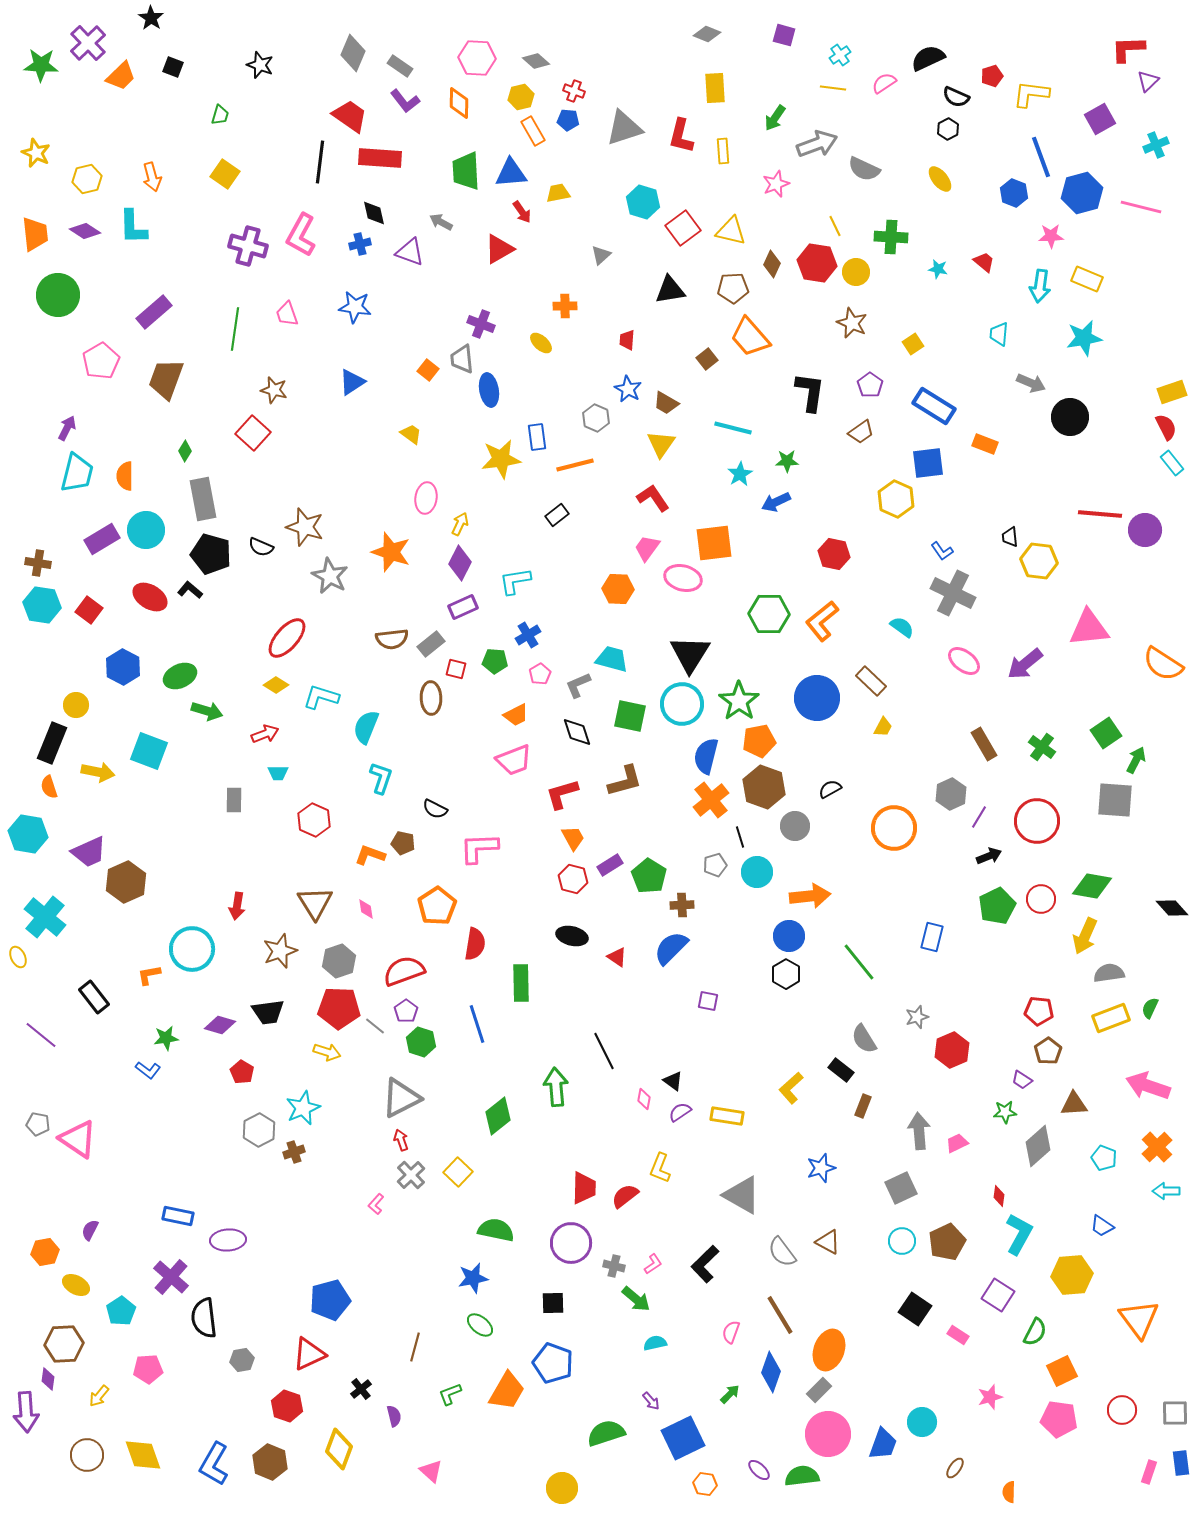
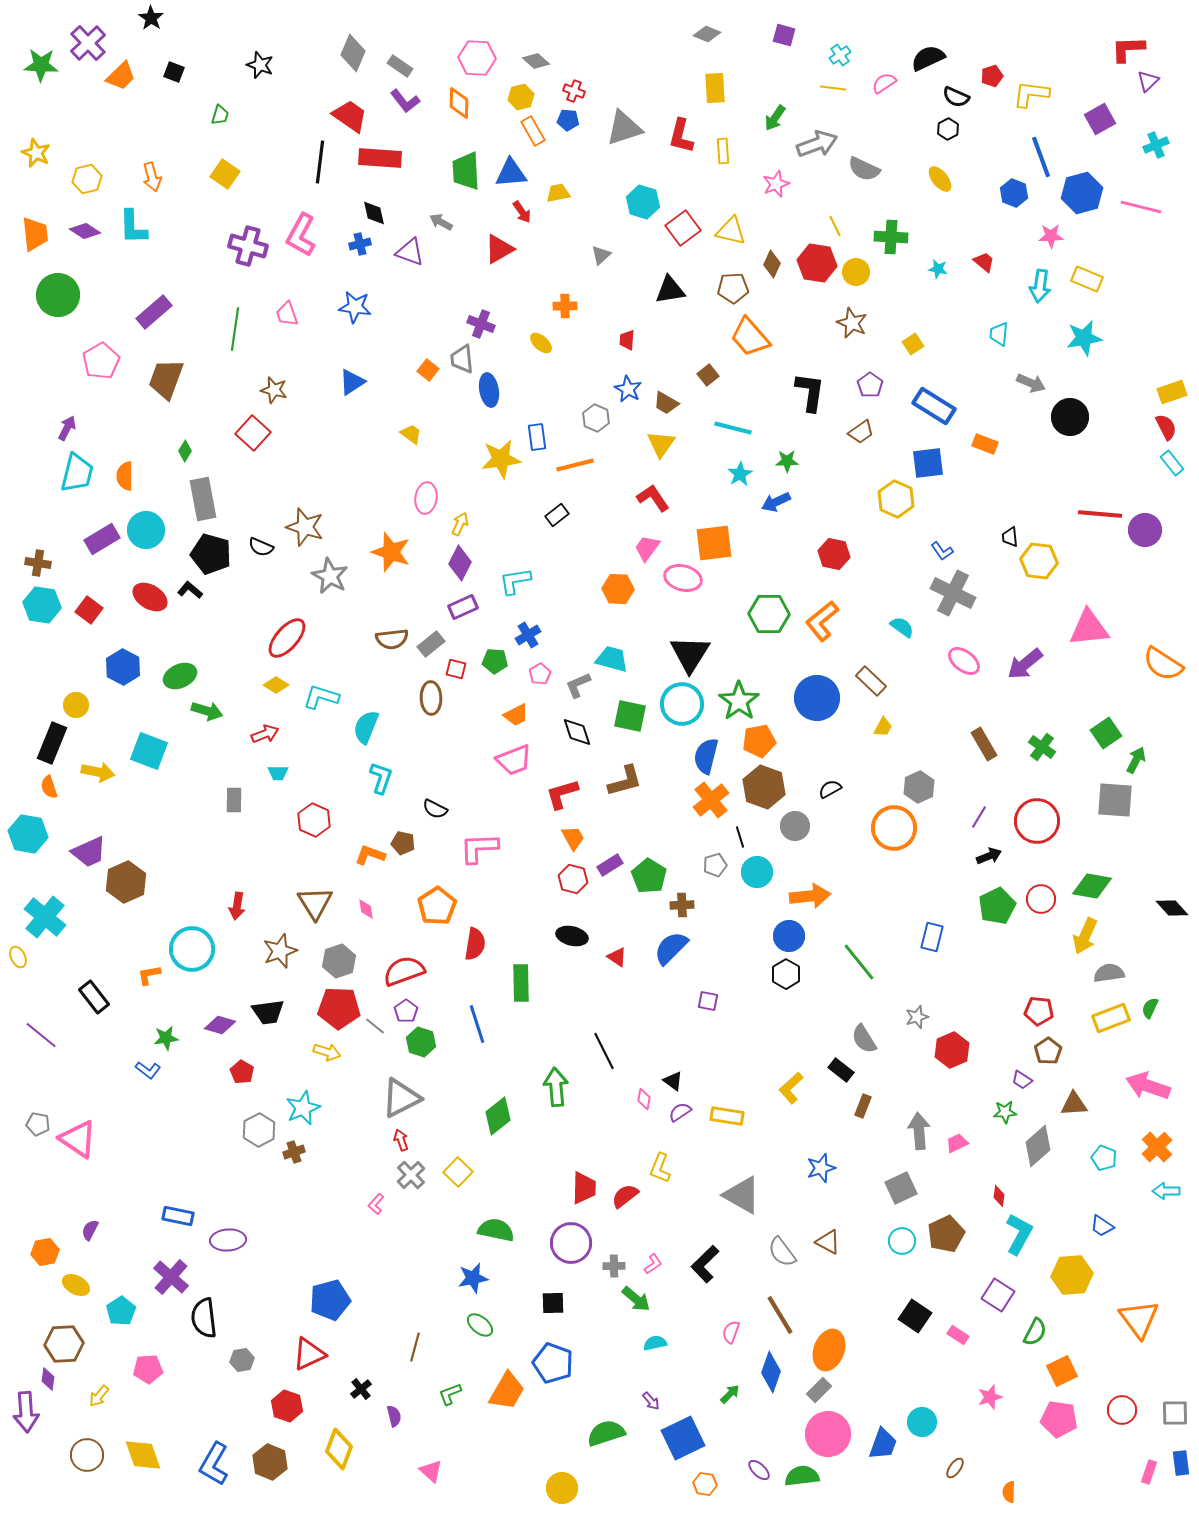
black square at (173, 67): moved 1 px right, 5 px down
brown square at (707, 359): moved 1 px right, 16 px down
gray hexagon at (951, 794): moved 32 px left, 7 px up
brown pentagon at (947, 1242): moved 1 px left, 8 px up
gray cross at (614, 1266): rotated 15 degrees counterclockwise
black square at (915, 1309): moved 7 px down
